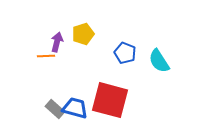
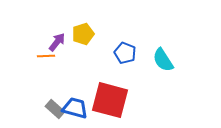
purple arrow: rotated 24 degrees clockwise
cyan semicircle: moved 4 px right, 1 px up
